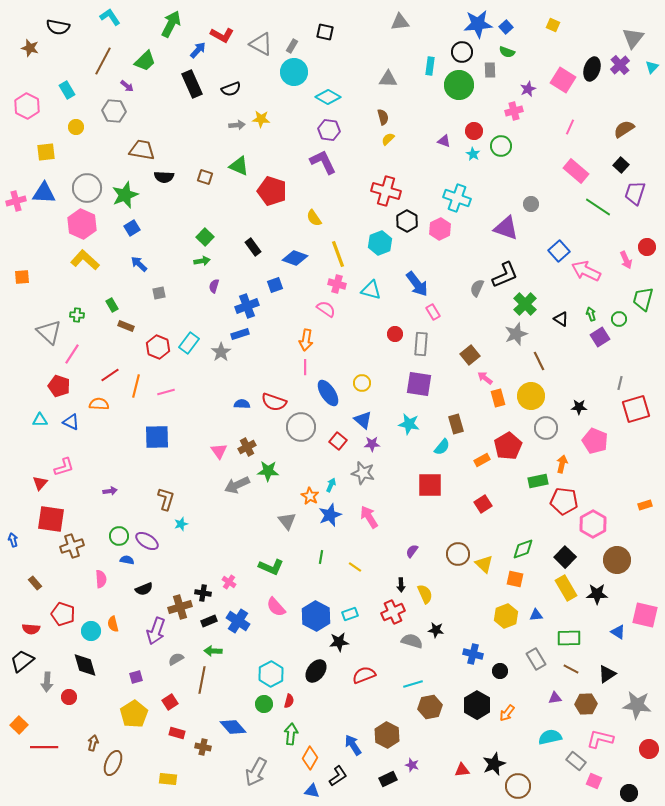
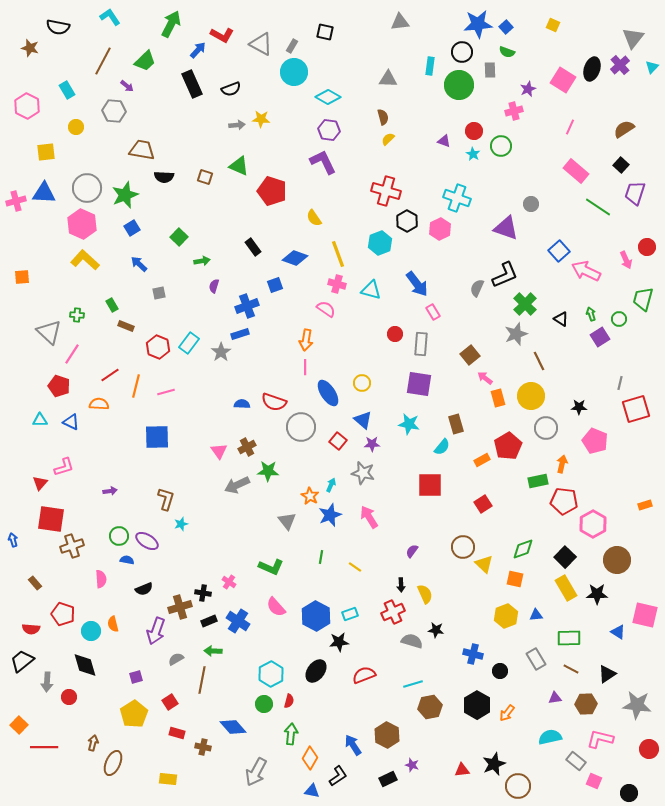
green square at (205, 237): moved 26 px left
brown circle at (458, 554): moved 5 px right, 7 px up
